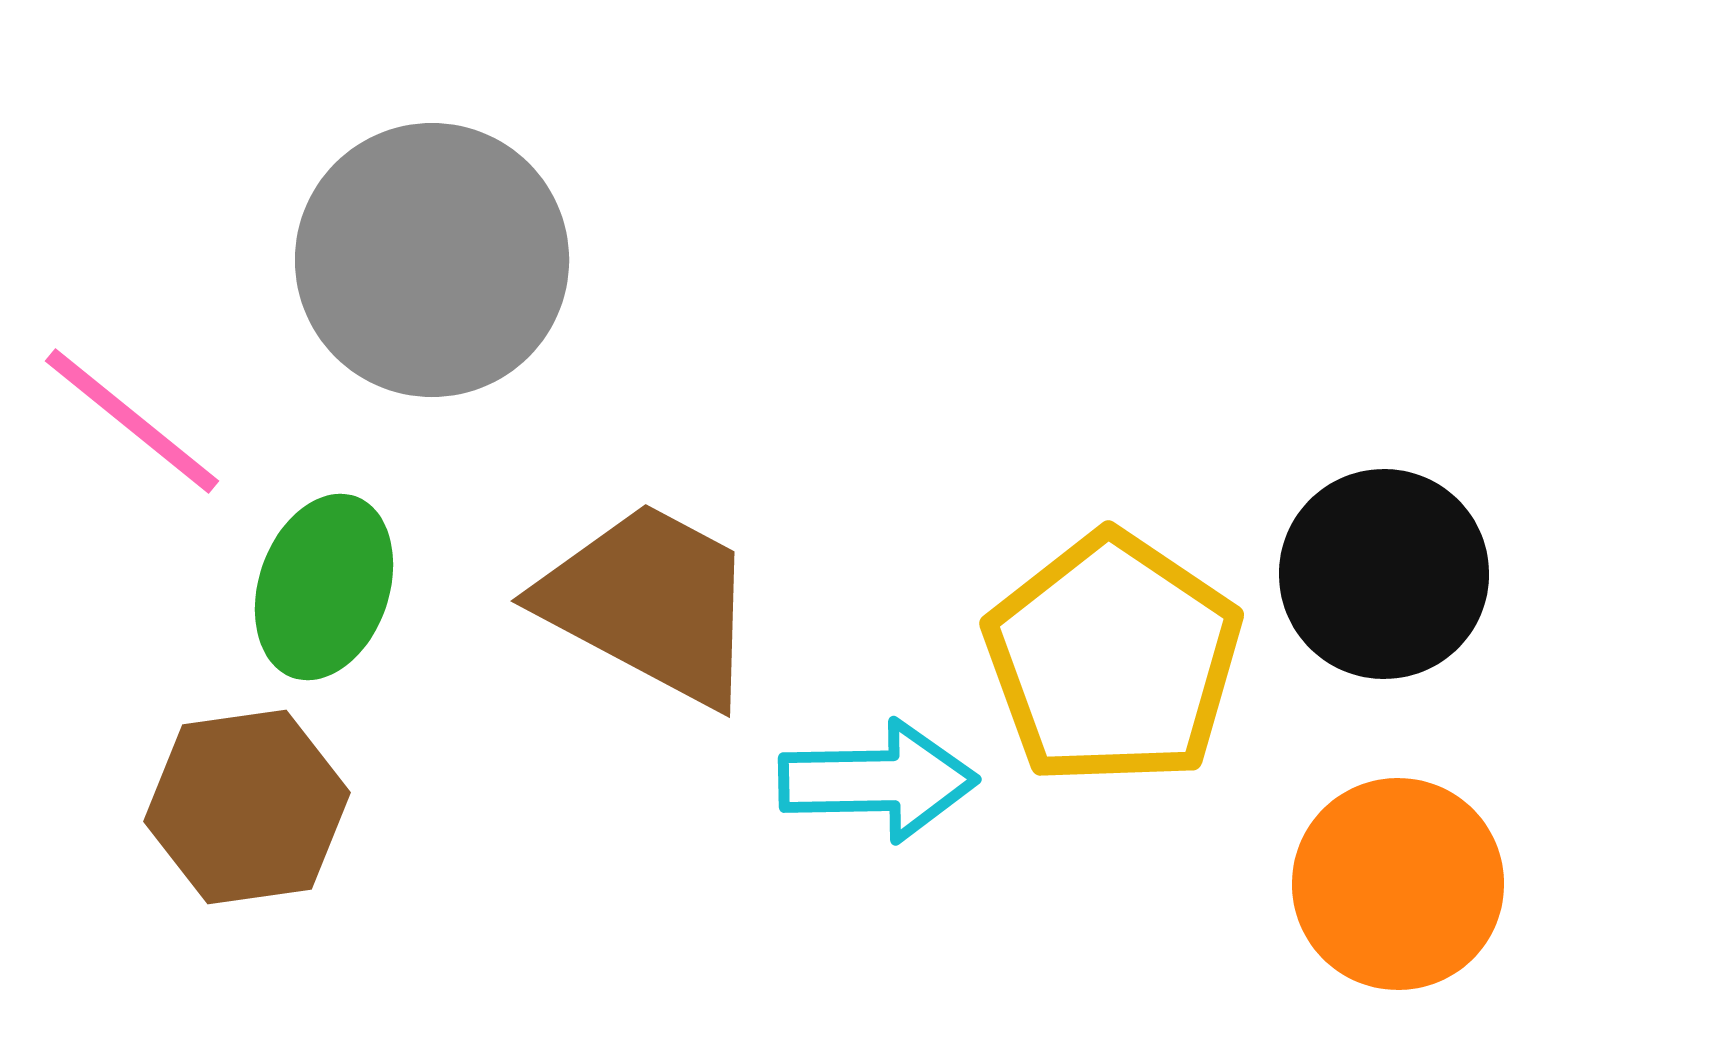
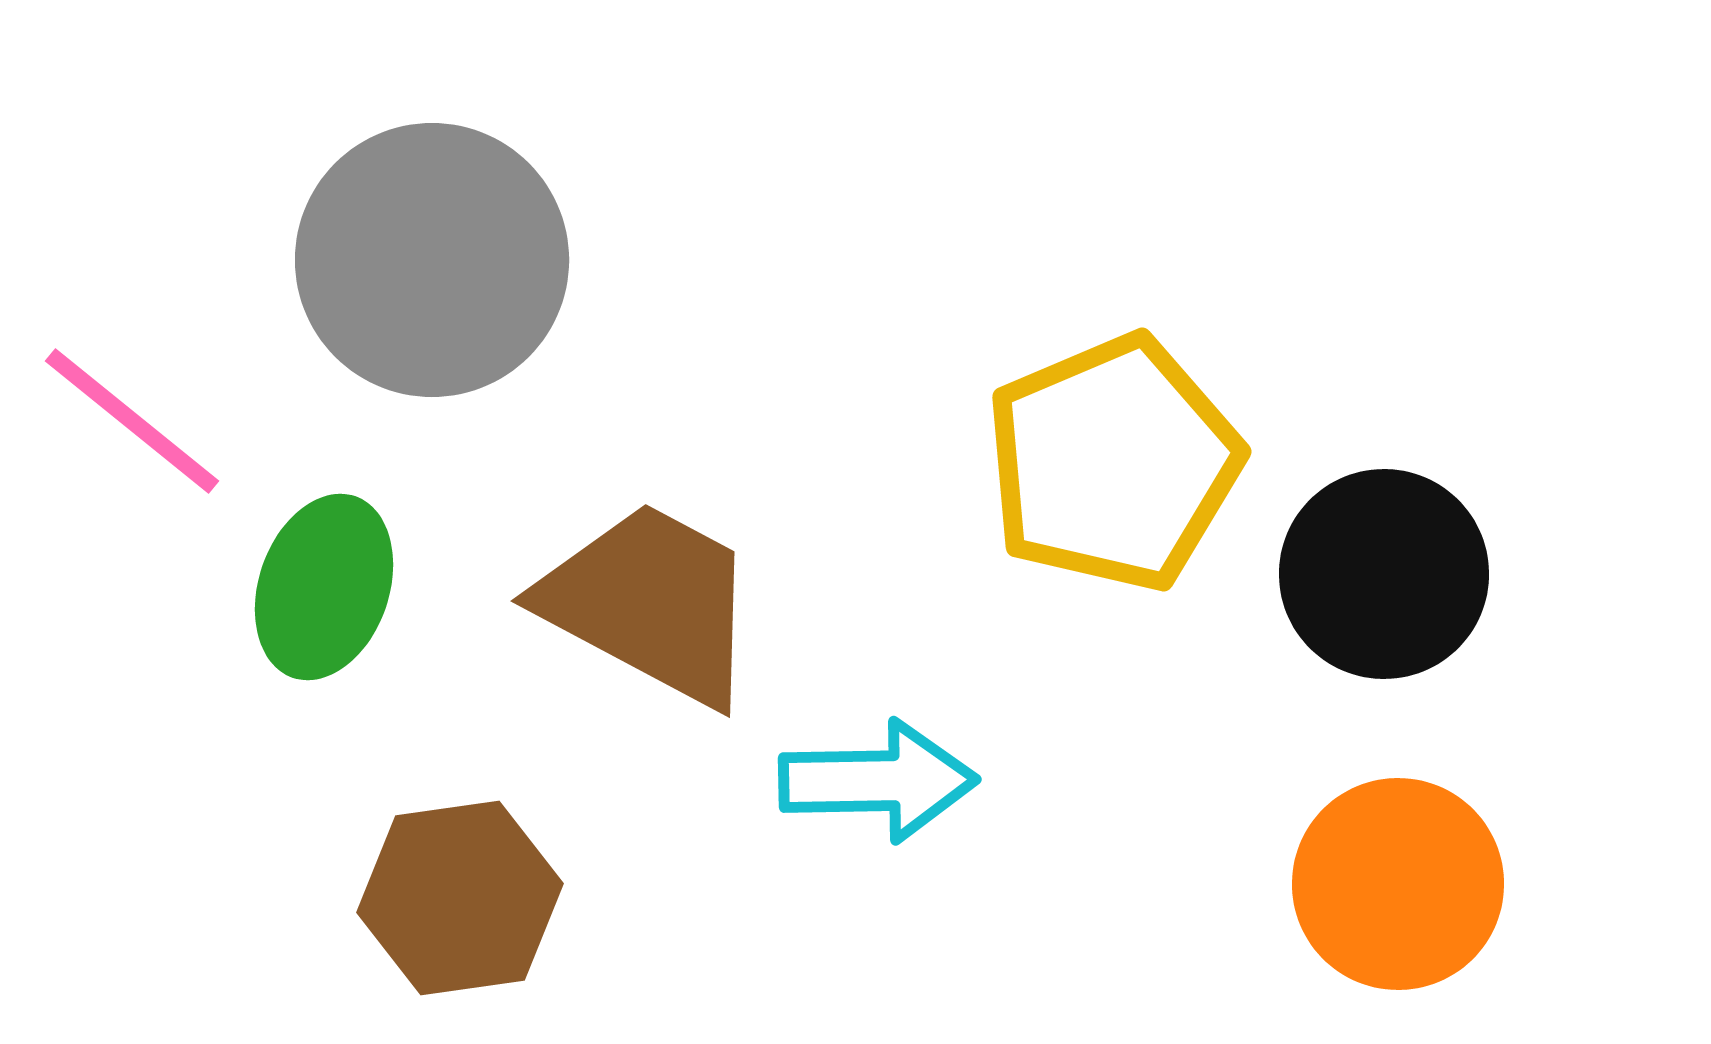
yellow pentagon: moved 196 px up; rotated 15 degrees clockwise
brown hexagon: moved 213 px right, 91 px down
